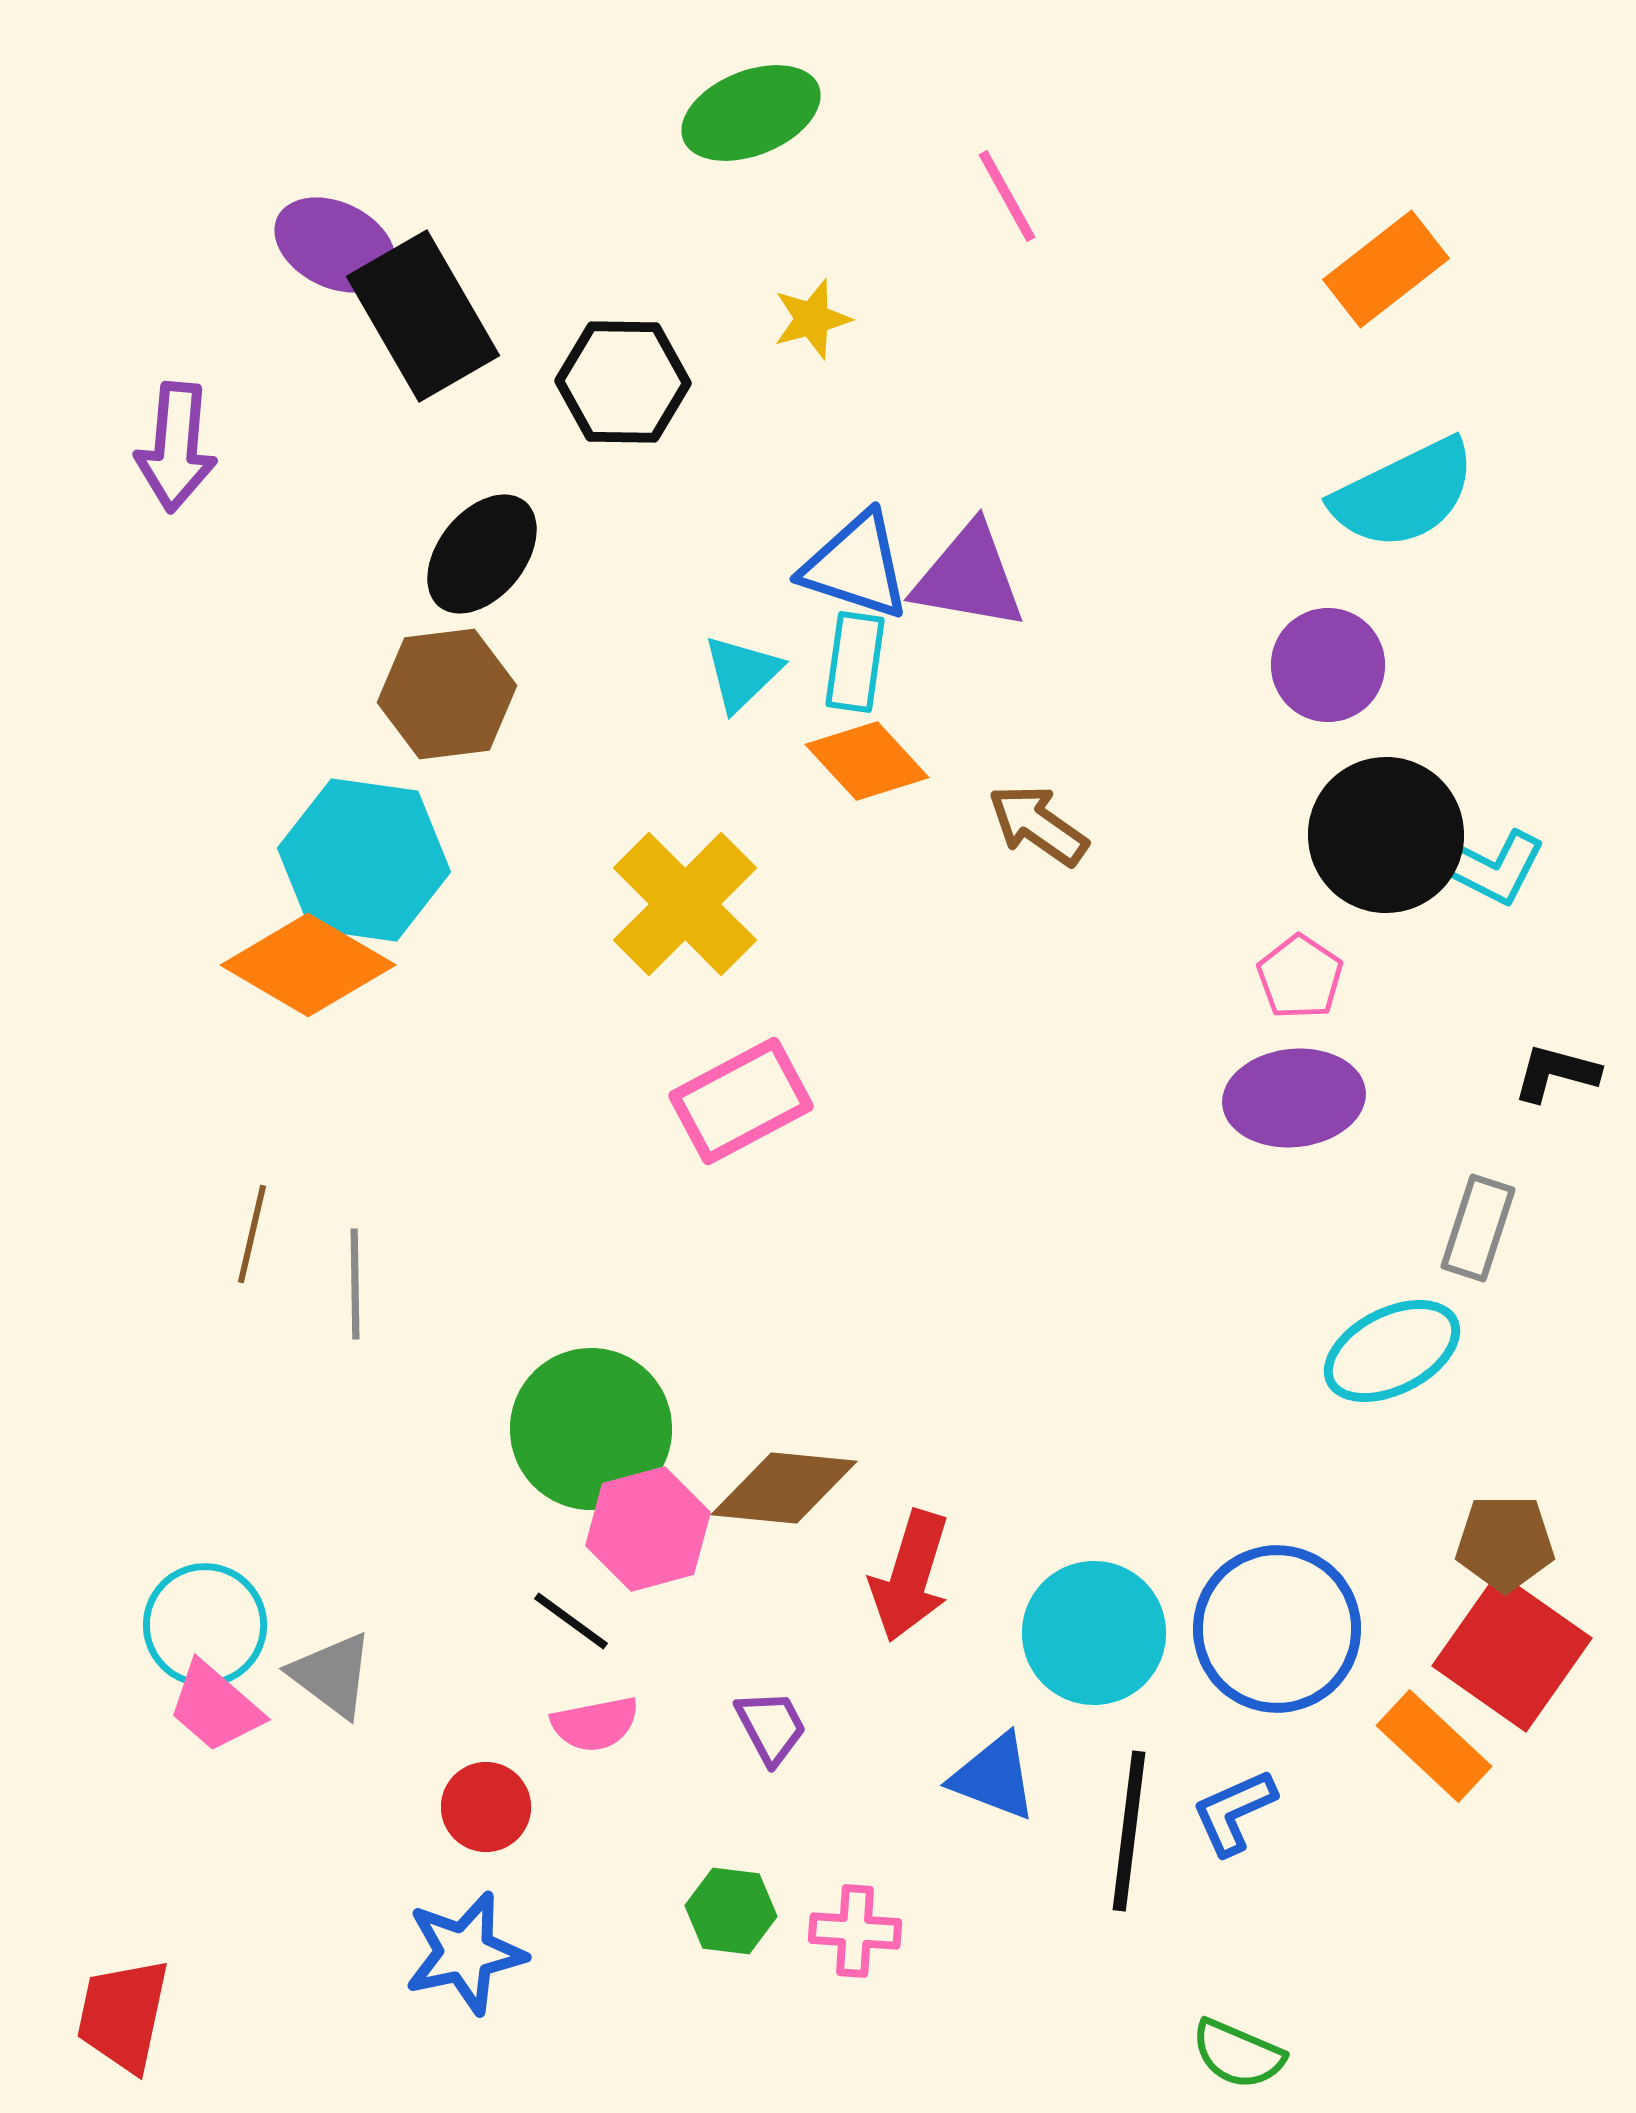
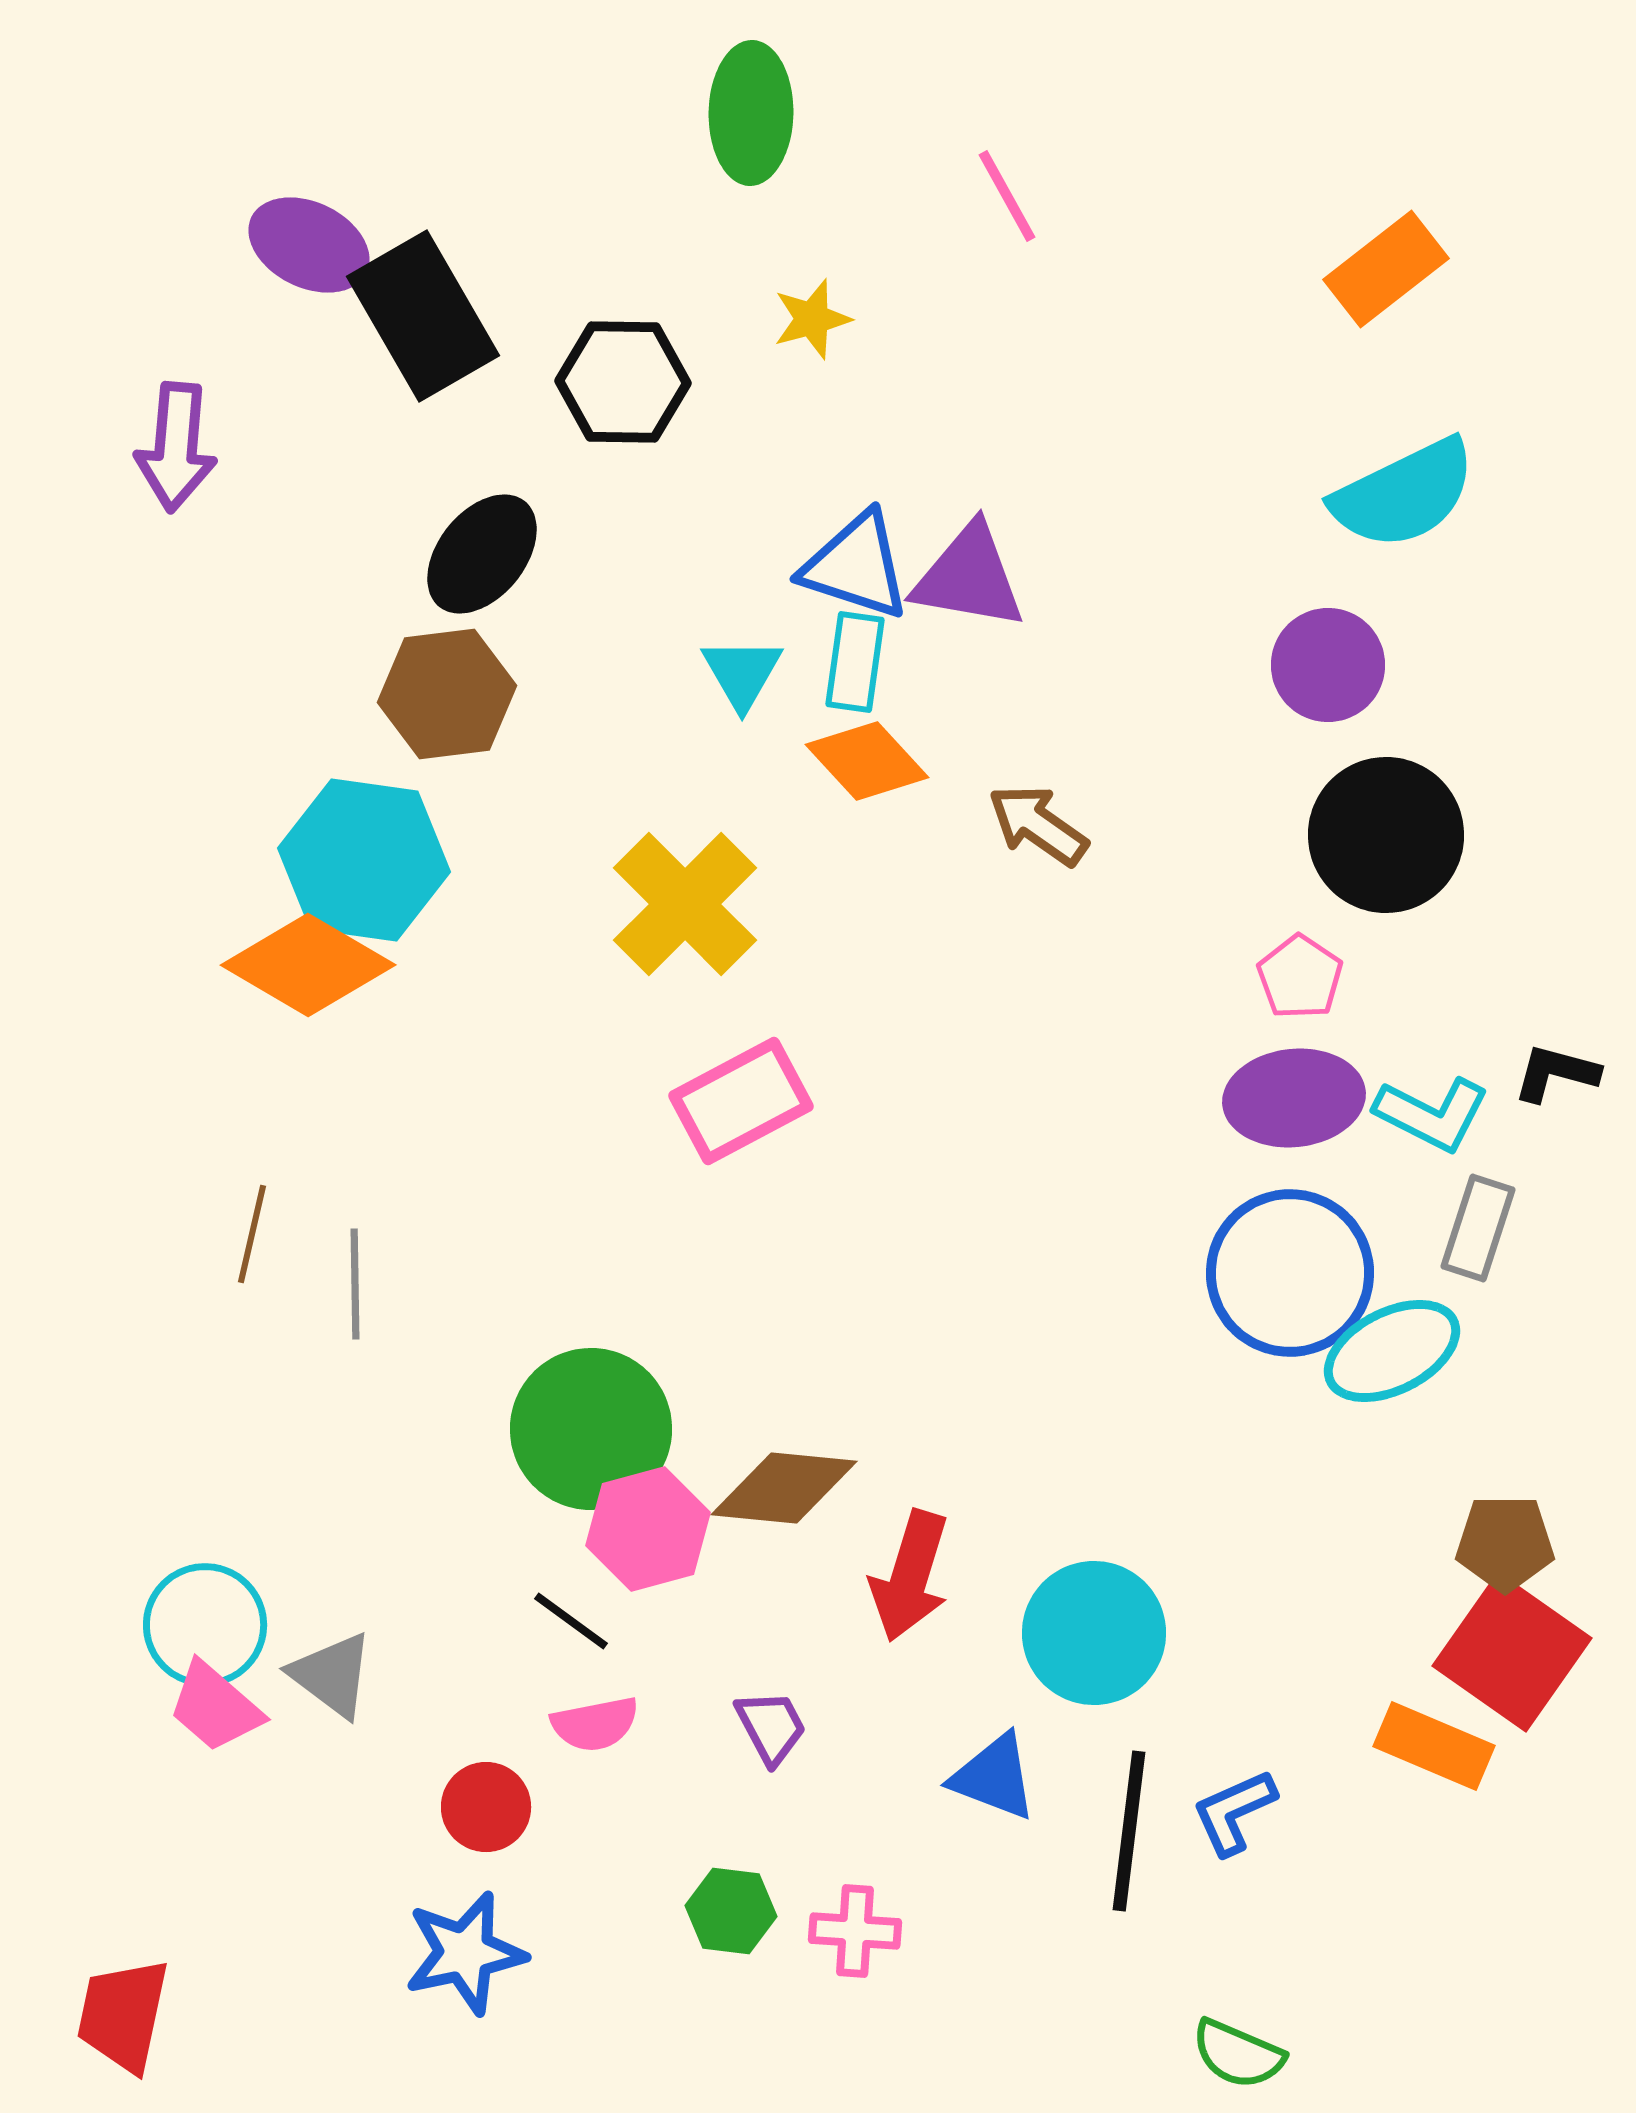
green ellipse at (751, 113): rotated 67 degrees counterclockwise
purple ellipse at (335, 245): moved 26 px left
cyan triangle at (742, 673): rotated 16 degrees counterclockwise
cyan L-shape at (1488, 866): moved 56 px left, 248 px down
blue circle at (1277, 1629): moved 13 px right, 356 px up
orange rectangle at (1434, 1746): rotated 20 degrees counterclockwise
